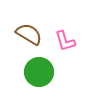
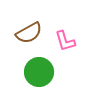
brown semicircle: moved 1 px up; rotated 120 degrees clockwise
